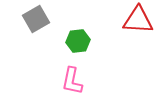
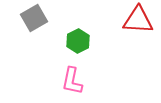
gray square: moved 2 px left, 1 px up
green hexagon: rotated 20 degrees counterclockwise
